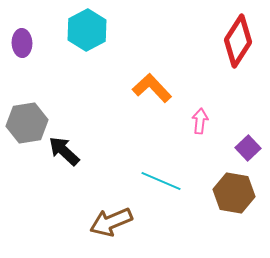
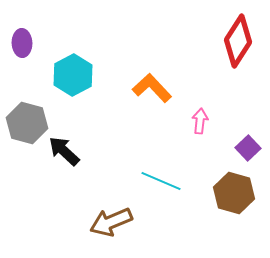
cyan hexagon: moved 14 px left, 45 px down
gray hexagon: rotated 24 degrees clockwise
brown hexagon: rotated 6 degrees clockwise
